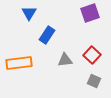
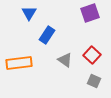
gray triangle: rotated 42 degrees clockwise
